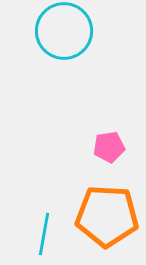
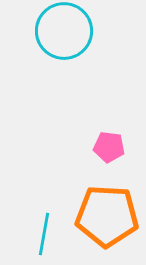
pink pentagon: rotated 16 degrees clockwise
